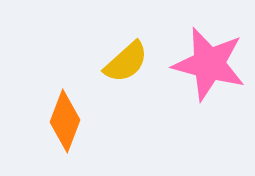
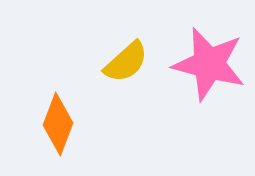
orange diamond: moved 7 px left, 3 px down
